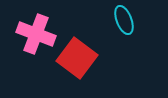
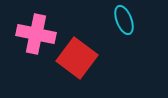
pink cross: rotated 9 degrees counterclockwise
